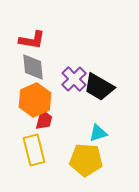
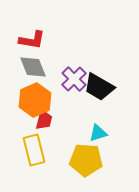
gray diamond: rotated 16 degrees counterclockwise
